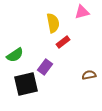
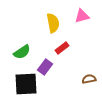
pink triangle: moved 4 px down
red rectangle: moved 1 px left, 6 px down
green semicircle: moved 7 px right, 3 px up
brown semicircle: moved 4 px down
black square: rotated 10 degrees clockwise
